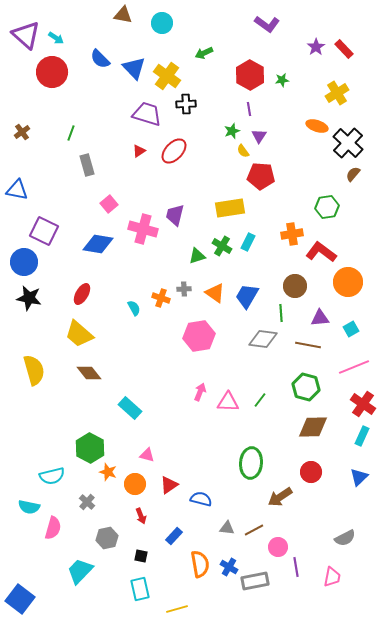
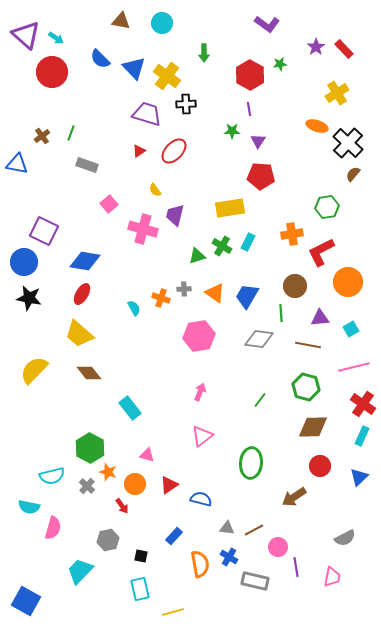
brown triangle at (123, 15): moved 2 px left, 6 px down
green arrow at (204, 53): rotated 66 degrees counterclockwise
green star at (282, 80): moved 2 px left, 16 px up
green star at (232, 131): rotated 21 degrees clockwise
brown cross at (22, 132): moved 20 px right, 4 px down
purple triangle at (259, 136): moved 1 px left, 5 px down
yellow semicircle at (243, 151): moved 88 px left, 39 px down
gray rectangle at (87, 165): rotated 55 degrees counterclockwise
blue triangle at (17, 190): moved 26 px up
blue diamond at (98, 244): moved 13 px left, 17 px down
red L-shape at (321, 252): rotated 64 degrees counterclockwise
gray diamond at (263, 339): moved 4 px left
pink line at (354, 367): rotated 8 degrees clockwise
yellow semicircle at (34, 370): rotated 120 degrees counterclockwise
pink triangle at (228, 402): moved 26 px left, 34 px down; rotated 40 degrees counterclockwise
cyan rectangle at (130, 408): rotated 10 degrees clockwise
red circle at (311, 472): moved 9 px right, 6 px up
brown arrow at (280, 497): moved 14 px right
gray cross at (87, 502): moved 16 px up
red arrow at (141, 516): moved 19 px left, 10 px up; rotated 14 degrees counterclockwise
gray hexagon at (107, 538): moved 1 px right, 2 px down
blue cross at (229, 567): moved 10 px up
gray rectangle at (255, 581): rotated 24 degrees clockwise
blue square at (20, 599): moved 6 px right, 2 px down; rotated 8 degrees counterclockwise
yellow line at (177, 609): moved 4 px left, 3 px down
